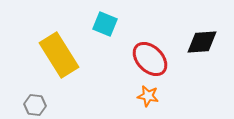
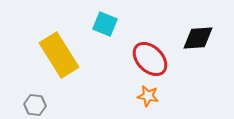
black diamond: moved 4 px left, 4 px up
